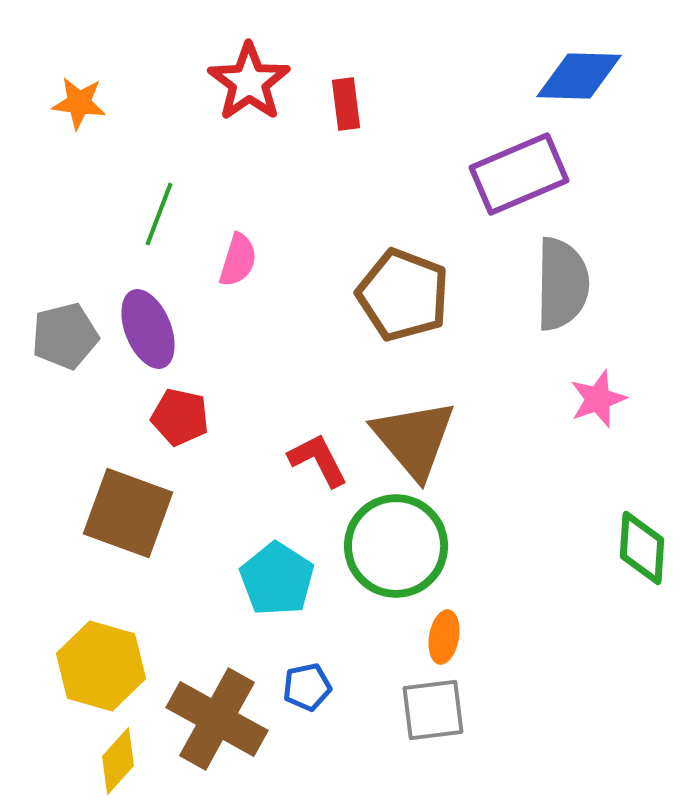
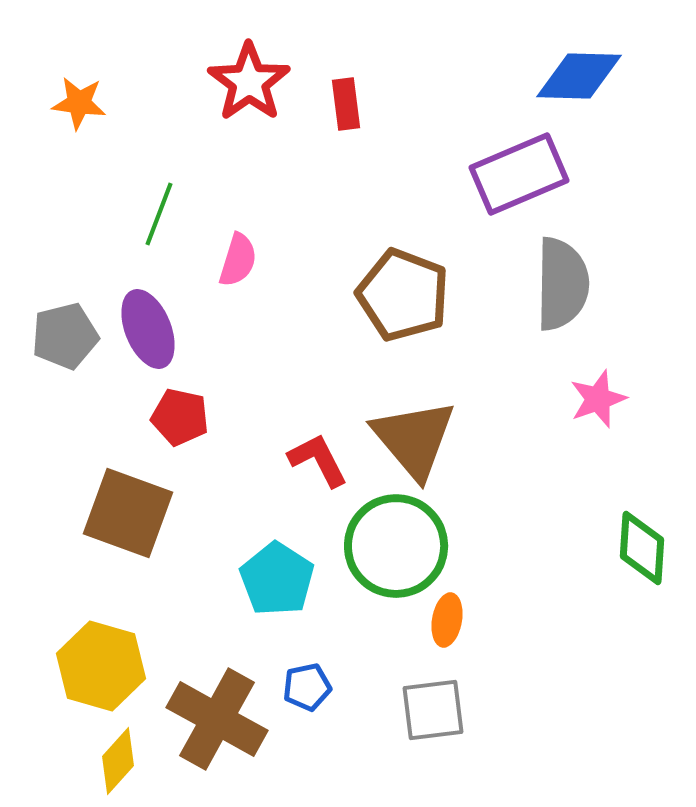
orange ellipse: moved 3 px right, 17 px up
